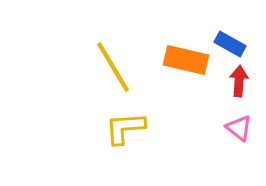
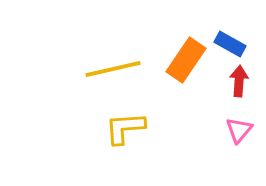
orange rectangle: rotated 69 degrees counterclockwise
yellow line: moved 2 px down; rotated 72 degrees counterclockwise
pink triangle: moved 2 px down; rotated 32 degrees clockwise
